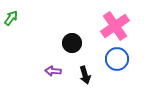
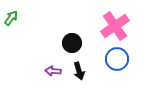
black arrow: moved 6 px left, 4 px up
